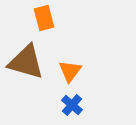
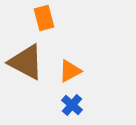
brown triangle: rotated 12 degrees clockwise
orange triangle: rotated 25 degrees clockwise
